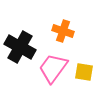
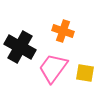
yellow square: moved 1 px right, 1 px down
